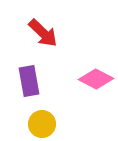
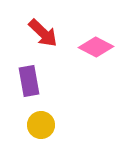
pink diamond: moved 32 px up
yellow circle: moved 1 px left, 1 px down
